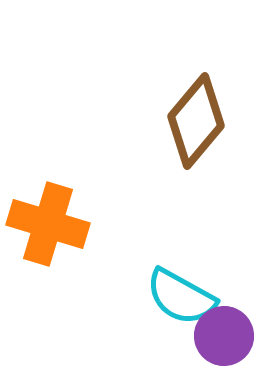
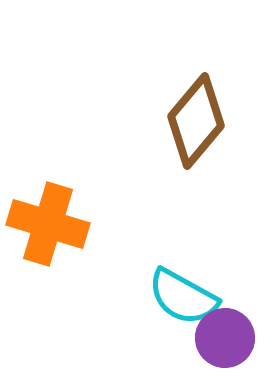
cyan semicircle: moved 2 px right
purple circle: moved 1 px right, 2 px down
